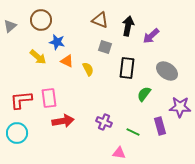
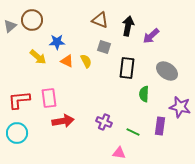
brown circle: moved 9 px left
blue star: rotated 14 degrees counterclockwise
gray square: moved 1 px left
yellow semicircle: moved 2 px left, 8 px up
green semicircle: rotated 35 degrees counterclockwise
red L-shape: moved 2 px left
purple star: rotated 10 degrees clockwise
purple rectangle: rotated 24 degrees clockwise
